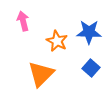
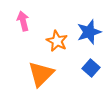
blue star: rotated 20 degrees counterclockwise
